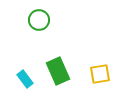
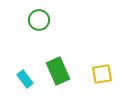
yellow square: moved 2 px right
